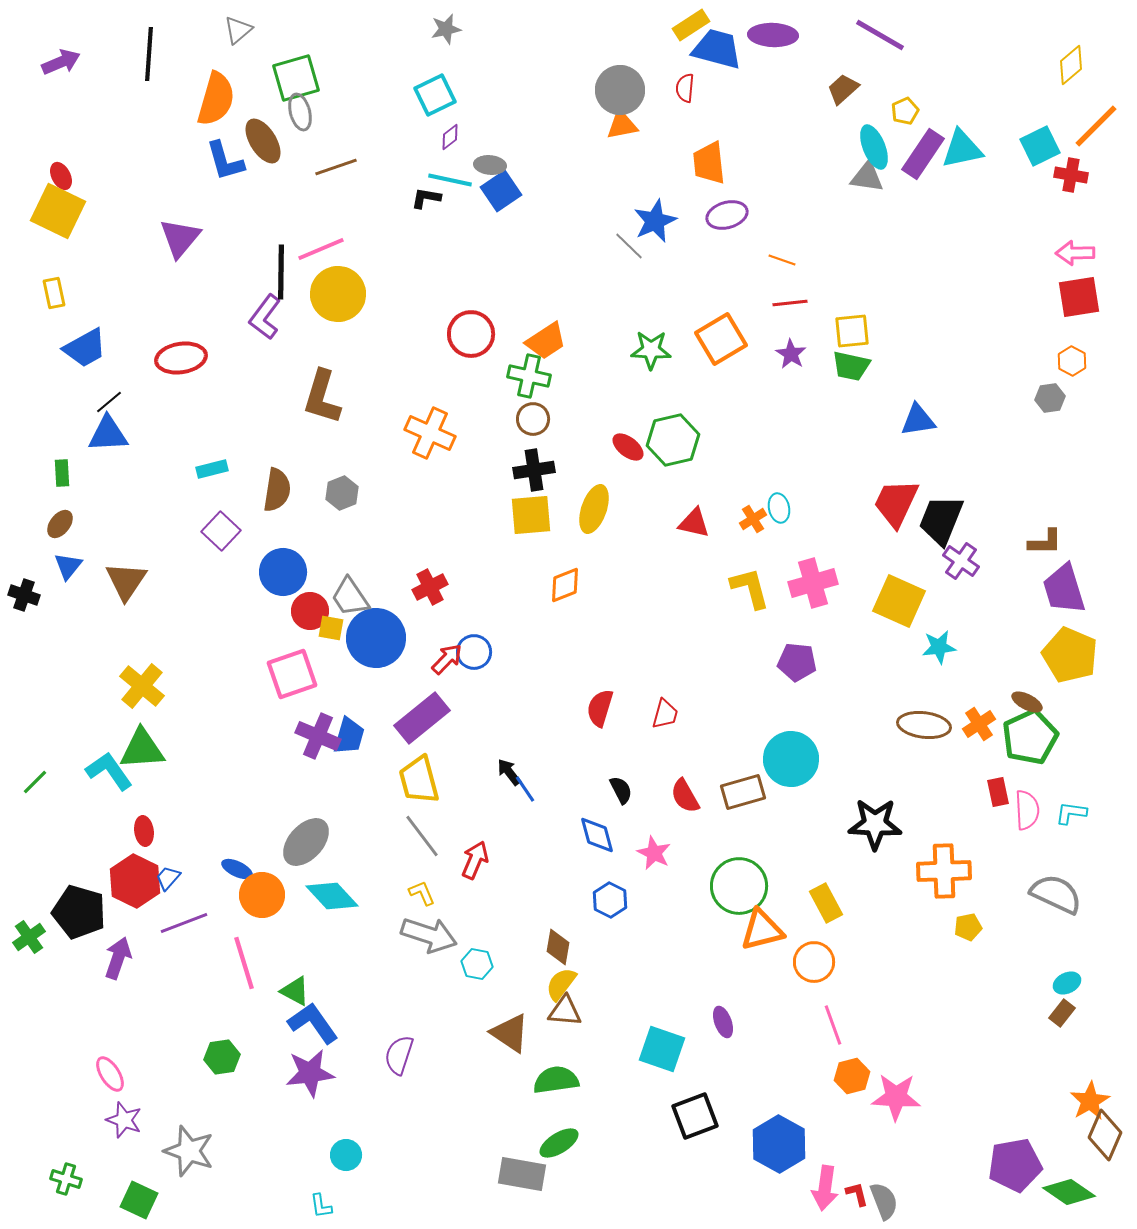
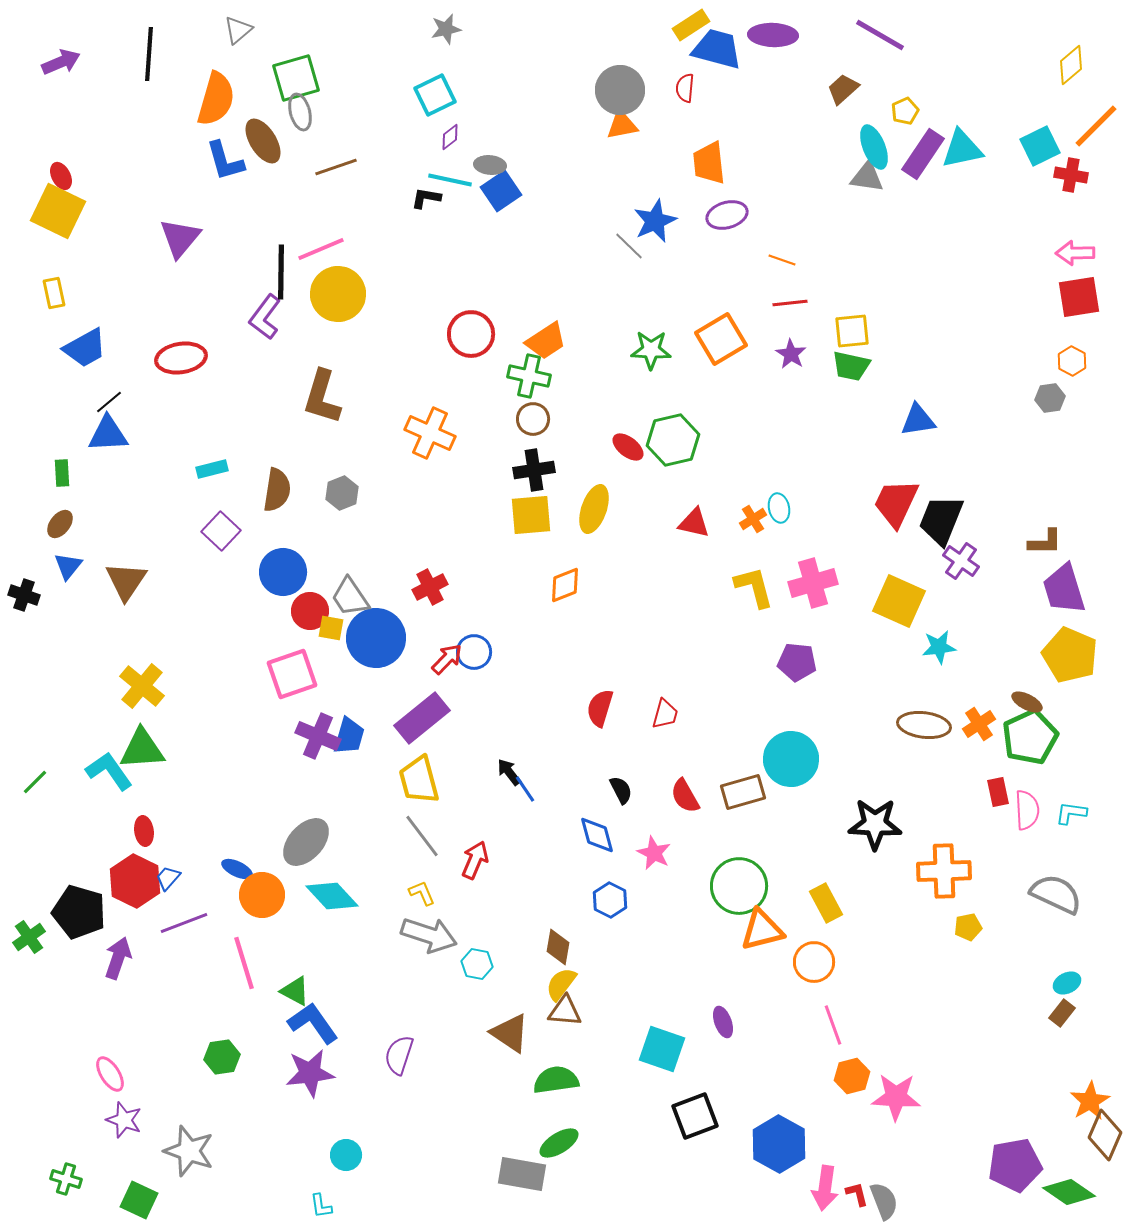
yellow L-shape at (750, 588): moved 4 px right, 1 px up
